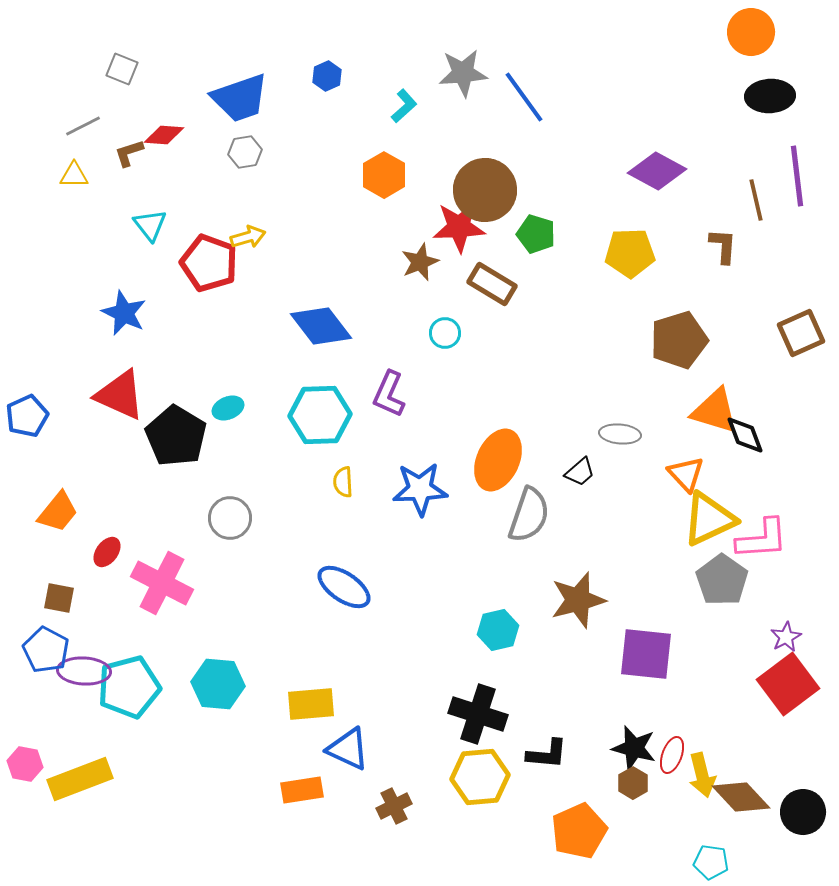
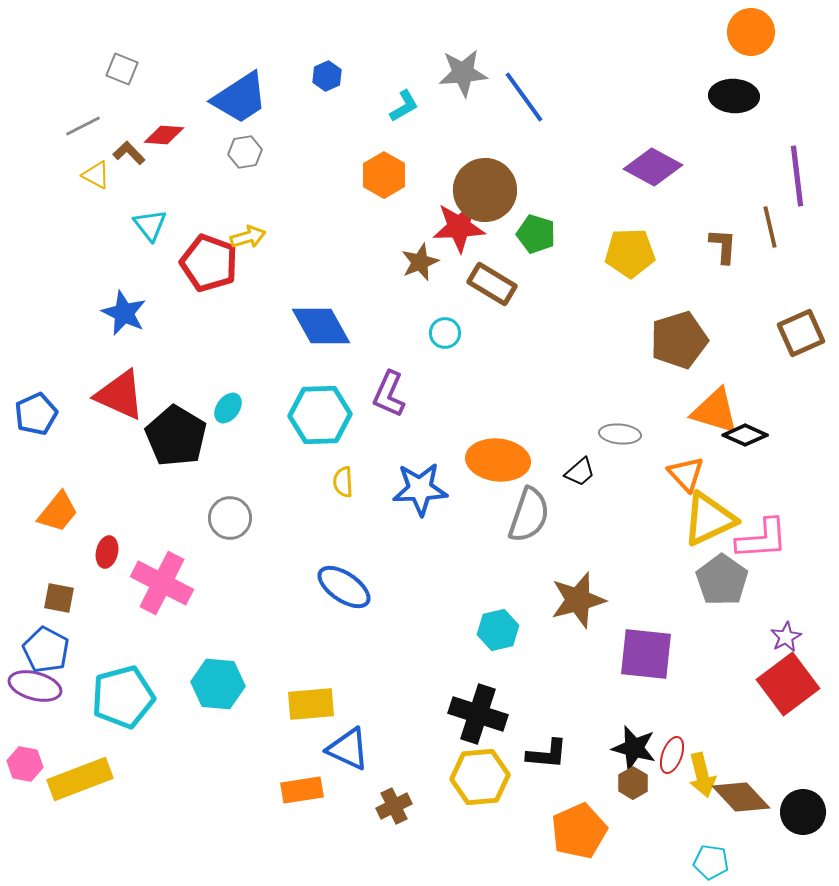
black ellipse at (770, 96): moved 36 px left; rotated 6 degrees clockwise
blue trapezoid at (240, 98): rotated 14 degrees counterclockwise
cyan L-shape at (404, 106): rotated 12 degrees clockwise
brown L-shape at (129, 153): rotated 64 degrees clockwise
purple diamond at (657, 171): moved 4 px left, 4 px up
yellow triangle at (74, 175): moved 22 px right; rotated 28 degrees clockwise
brown line at (756, 200): moved 14 px right, 27 px down
blue diamond at (321, 326): rotated 8 degrees clockwise
cyan ellipse at (228, 408): rotated 32 degrees counterclockwise
blue pentagon at (27, 416): moved 9 px right, 2 px up
black diamond at (745, 435): rotated 45 degrees counterclockwise
orange ellipse at (498, 460): rotated 72 degrees clockwise
red ellipse at (107, 552): rotated 24 degrees counterclockwise
purple ellipse at (84, 671): moved 49 px left, 15 px down; rotated 12 degrees clockwise
cyan pentagon at (129, 687): moved 6 px left, 10 px down
